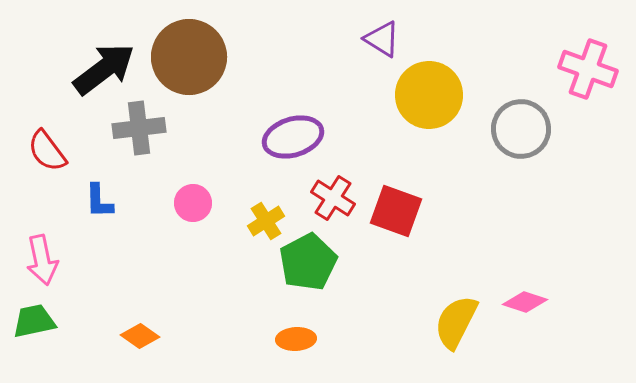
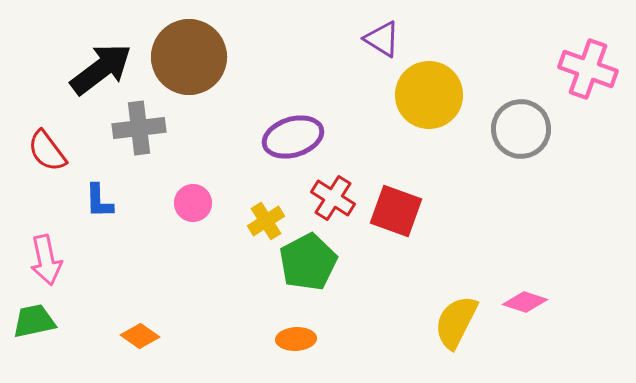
black arrow: moved 3 px left
pink arrow: moved 4 px right
